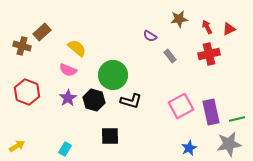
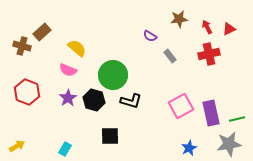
purple rectangle: moved 1 px down
